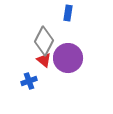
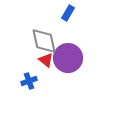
blue rectangle: rotated 21 degrees clockwise
gray diamond: rotated 40 degrees counterclockwise
red triangle: moved 2 px right
